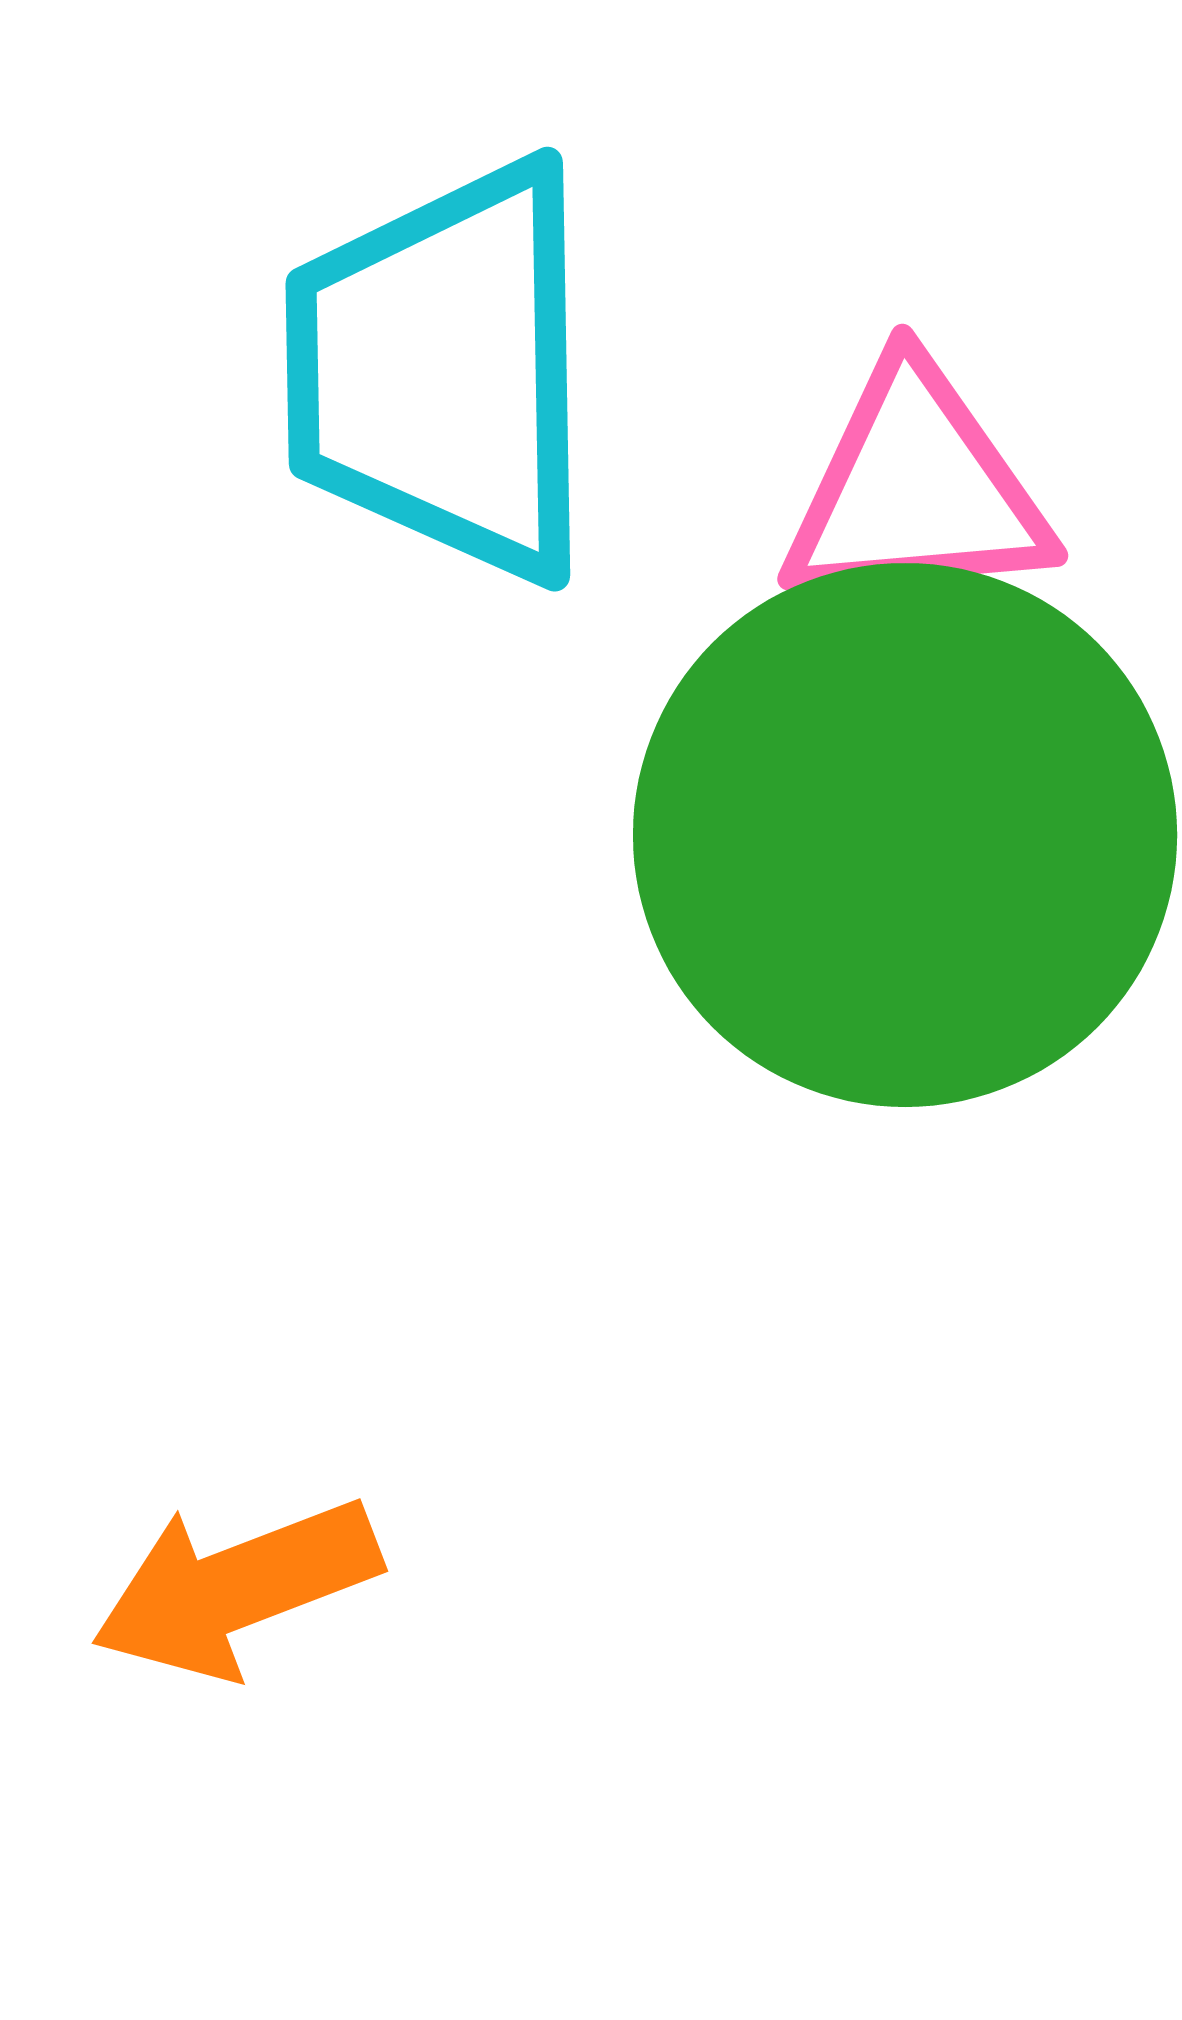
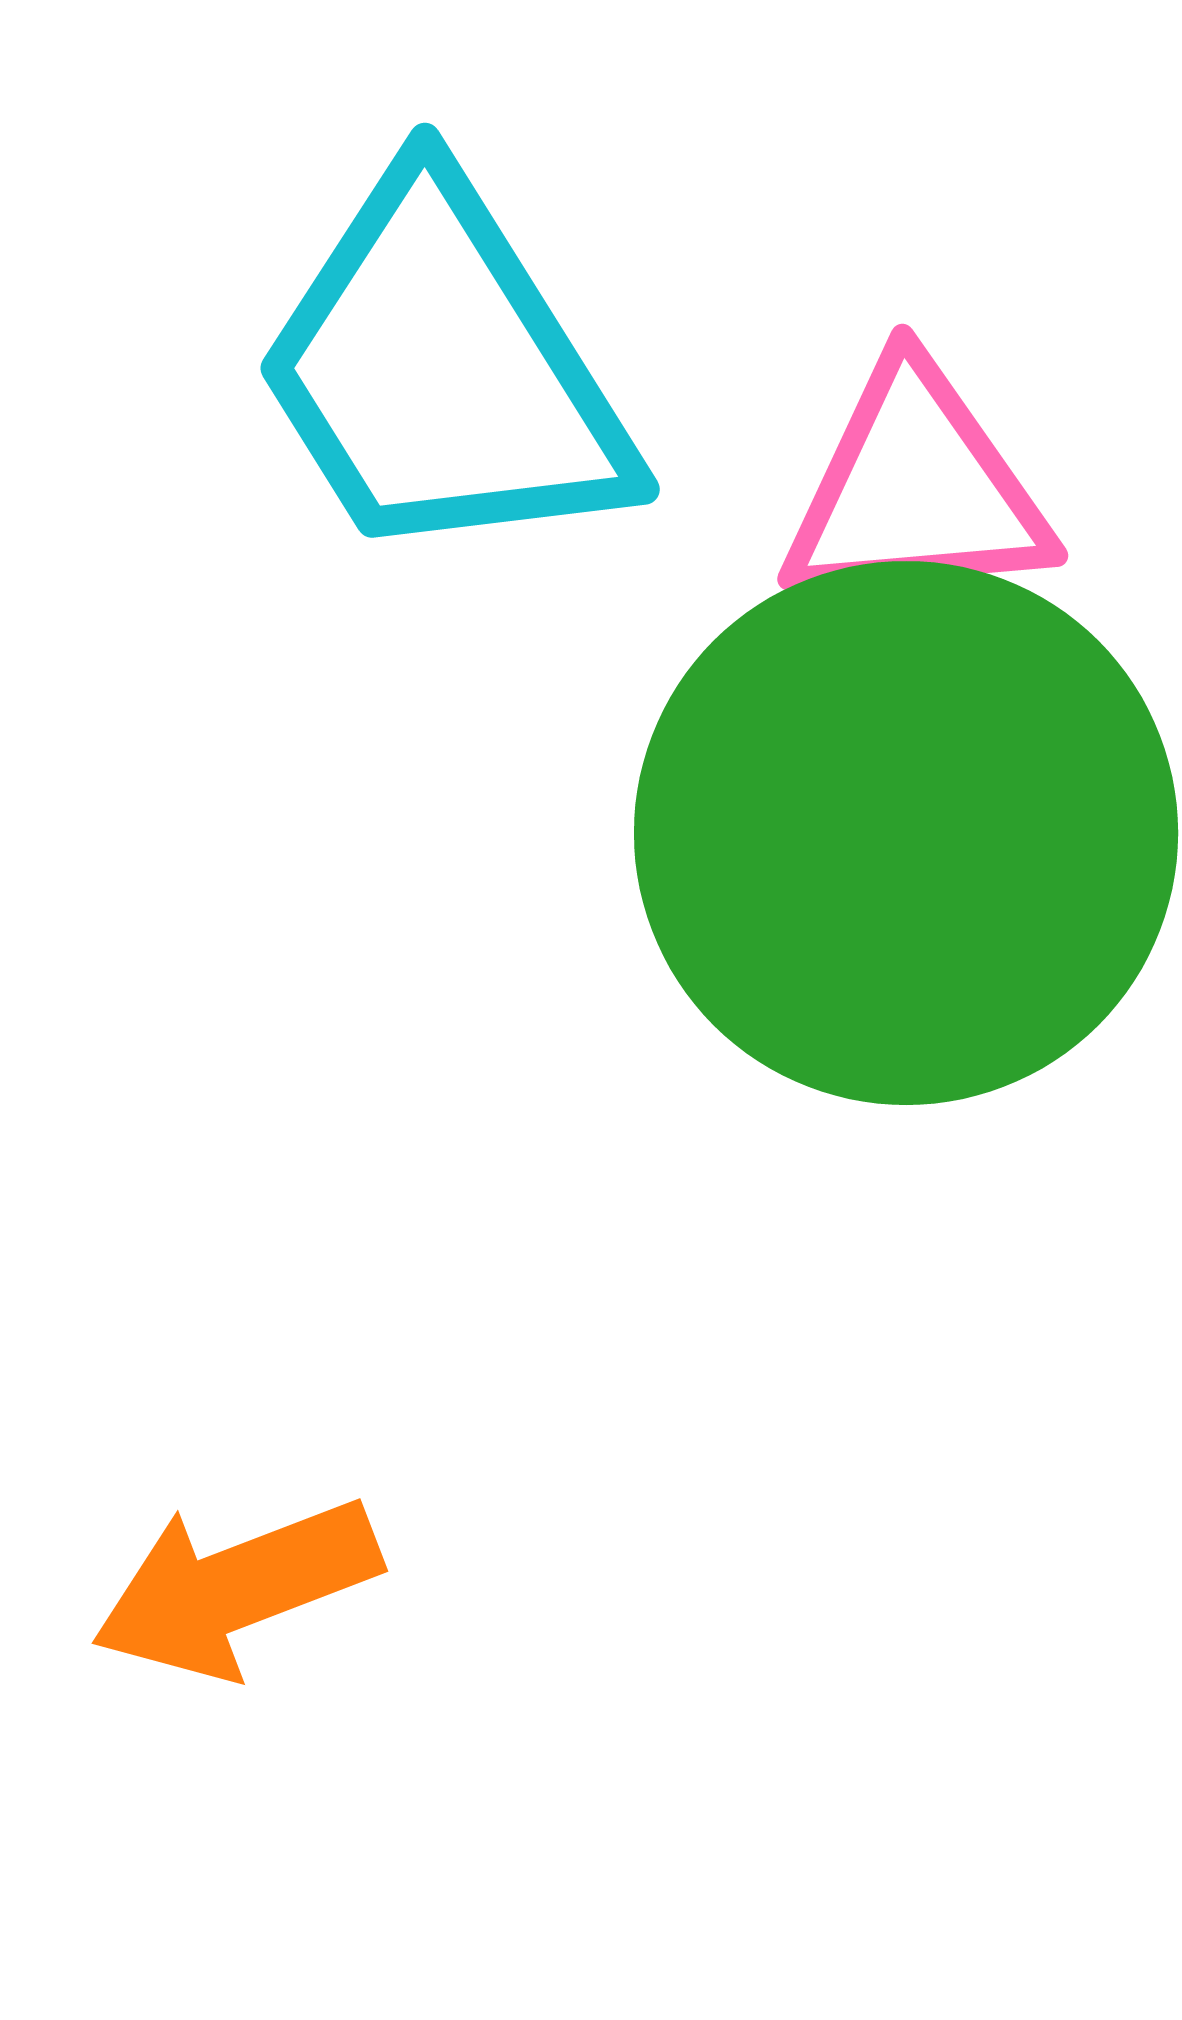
cyan trapezoid: rotated 31 degrees counterclockwise
green circle: moved 1 px right, 2 px up
